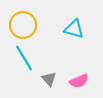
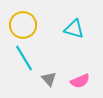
pink semicircle: moved 1 px right
